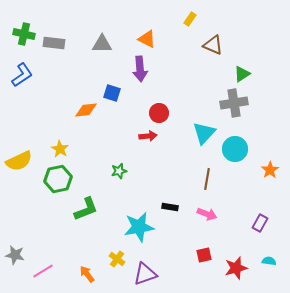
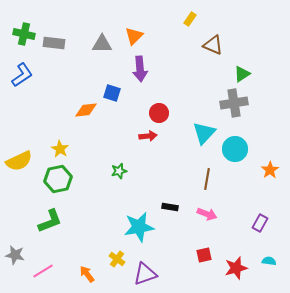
orange triangle: moved 13 px left, 3 px up; rotated 48 degrees clockwise
green L-shape: moved 36 px left, 12 px down
